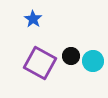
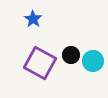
black circle: moved 1 px up
